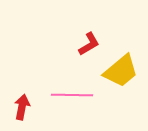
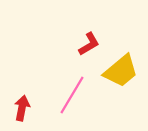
pink line: rotated 60 degrees counterclockwise
red arrow: moved 1 px down
